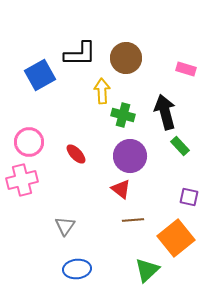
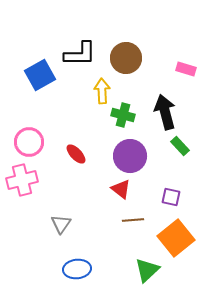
purple square: moved 18 px left
gray triangle: moved 4 px left, 2 px up
